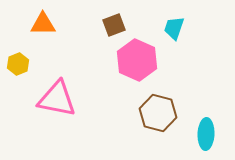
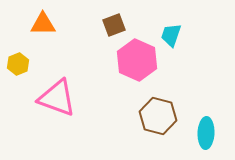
cyan trapezoid: moved 3 px left, 7 px down
pink triangle: moved 1 px up; rotated 9 degrees clockwise
brown hexagon: moved 3 px down
cyan ellipse: moved 1 px up
